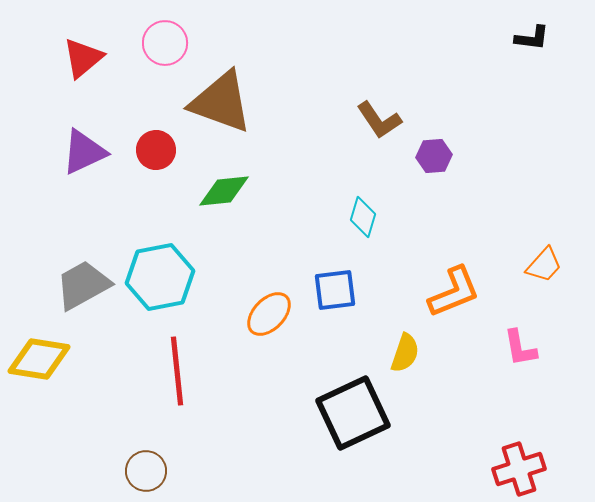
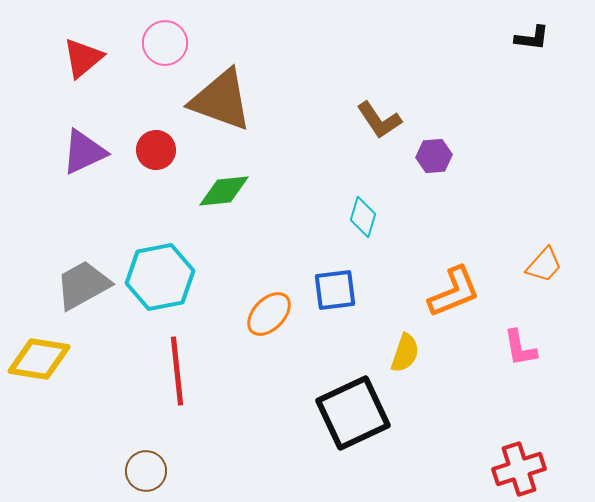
brown triangle: moved 2 px up
